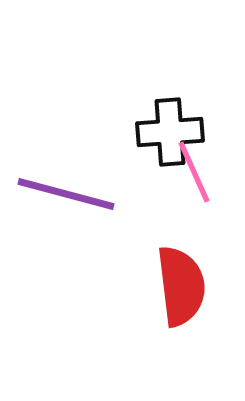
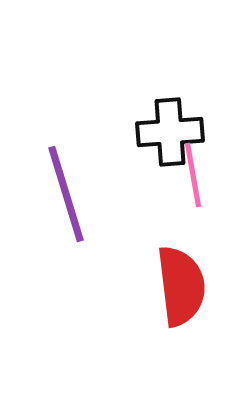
pink line: moved 1 px left, 3 px down; rotated 14 degrees clockwise
purple line: rotated 58 degrees clockwise
